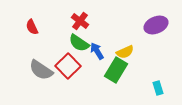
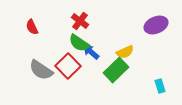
blue arrow: moved 6 px left, 1 px down; rotated 18 degrees counterclockwise
green rectangle: rotated 15 degrees clockwise
cyan rectangle: moved 2 px right, 2 px up
